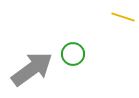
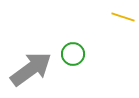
gray arrow: moved 1 px left
